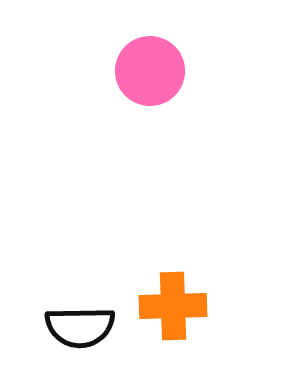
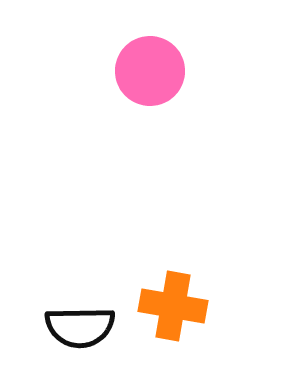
orange cross: rotated 12 degrees clockwise
